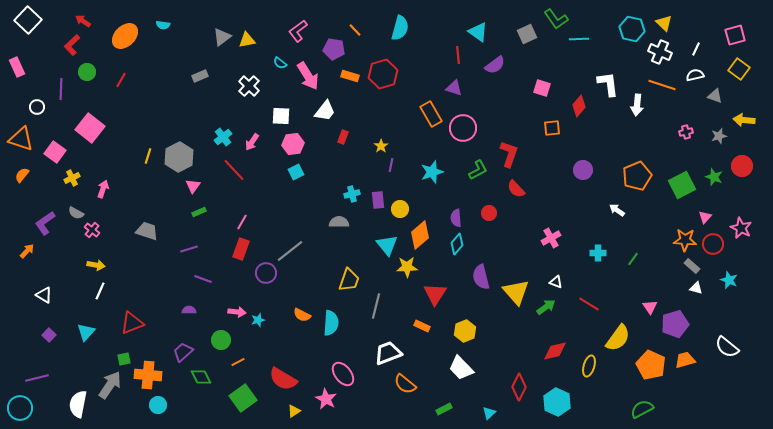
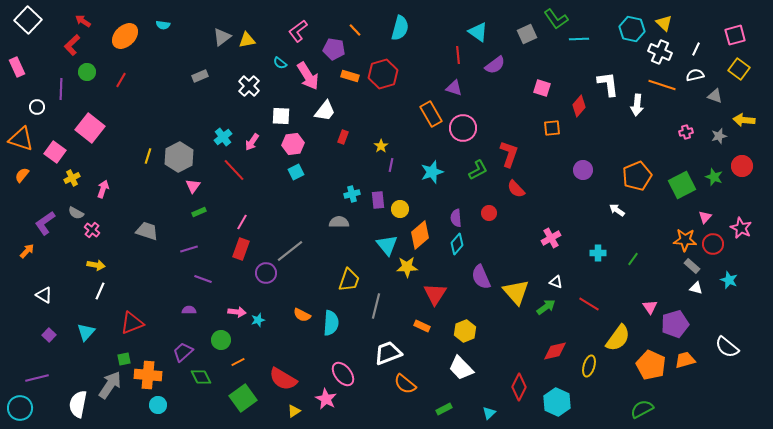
purple semicircle at (481, 277): rotated 10 degrees counterclockwise
